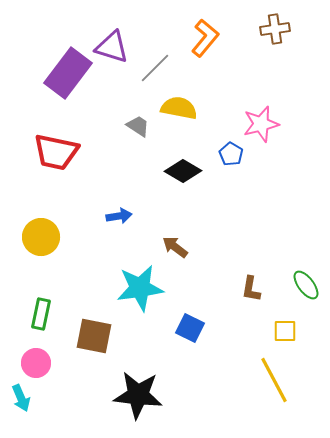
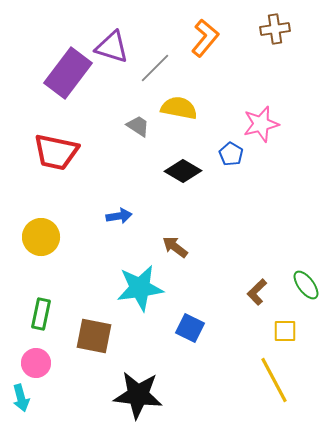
brown L-shape: moved 6 px right, 3 px down; rotated 36 degrees clockwise
cyan arrow: rotated 8 degrees clockwise
